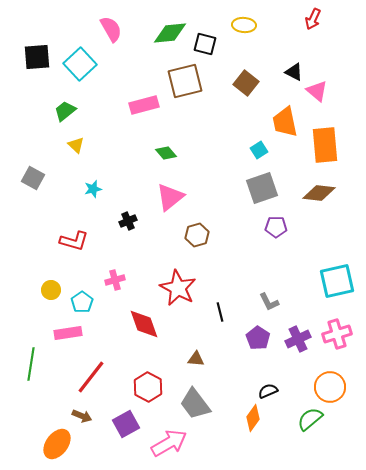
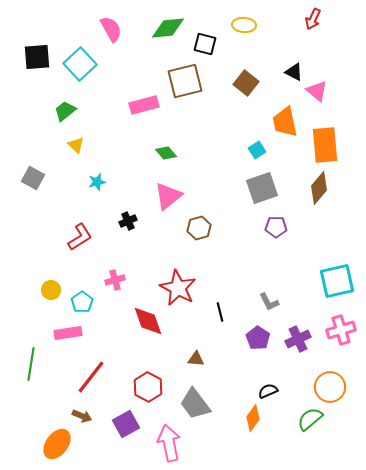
green diamond at (170, 33): moved 2 px left, 5 px up
cyan square at (259, 150): moved 2 px left
cyan star at (93, 189): moved 4 px right, 7 px up
brown diamond at (319, 193): moved 5 px up; rotated 56 degrees counterclockwise
pink triangle at (170, 197): moved 2 px left, 1 px up
brown hexagon at (197, 235): moved 2 px right, 7 px up
red L-shape at (74, 241): moved 6 px right, 4 px up; rotated 48 degrees counterclockwise
red diamond at (144, 324): moved 4 px right, 3 px up
pink cross at (337, 334): moved 4 px right, 4 px up
pink arrow at (169, 443): rotated 72 degrees counterclockwise
